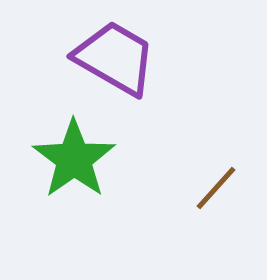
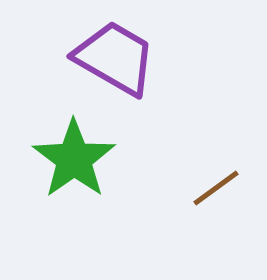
brown line: rotated 12 degrees clockwise
